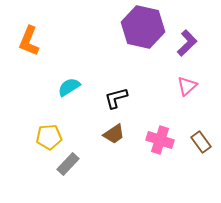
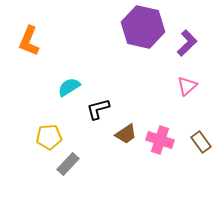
black L-shape: moved 18 px left, 11 px down
brown trapezoid: moved 12 px right
